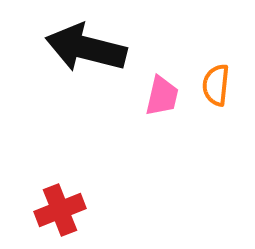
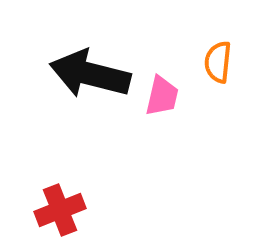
black arrow: moved 4 px right, 26 px down
orange semicircle: moved 2 px right, 23 px up
